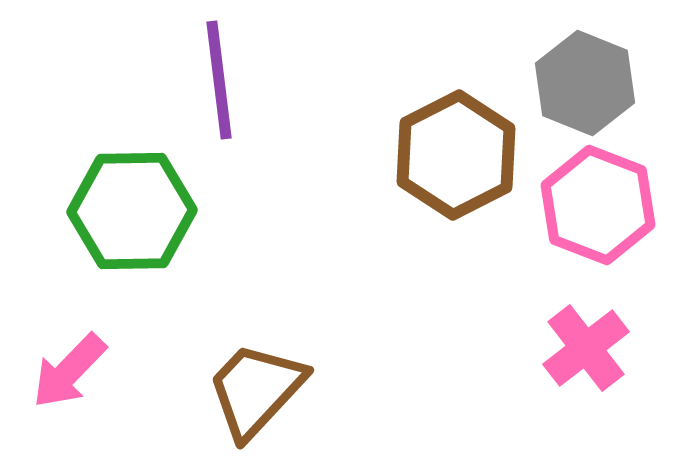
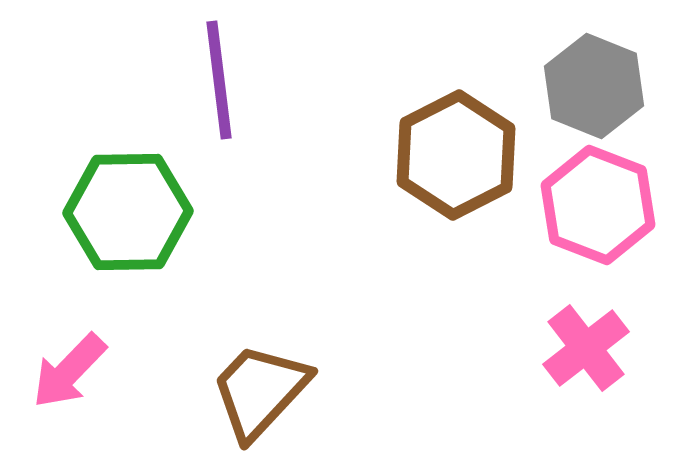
gray hexagon: moved 9 px right, 3 px down
green hexagon: moved 4 px left, 1 px down
brown trapezoid: moved 4 px right, 1 px down
